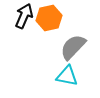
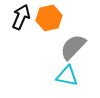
black arrow: moved 3 px left, 1 px down
